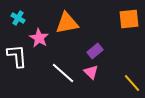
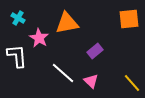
pink triangle: moved 9 px down
